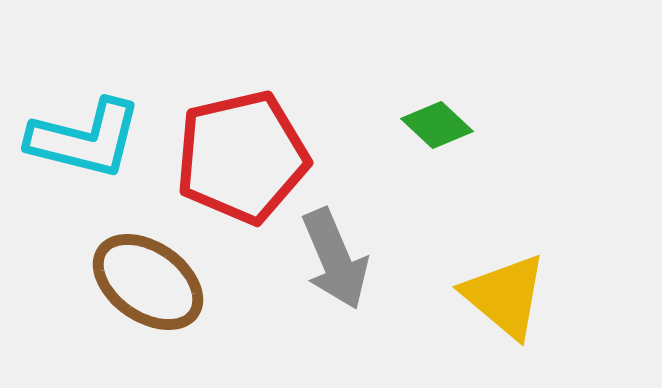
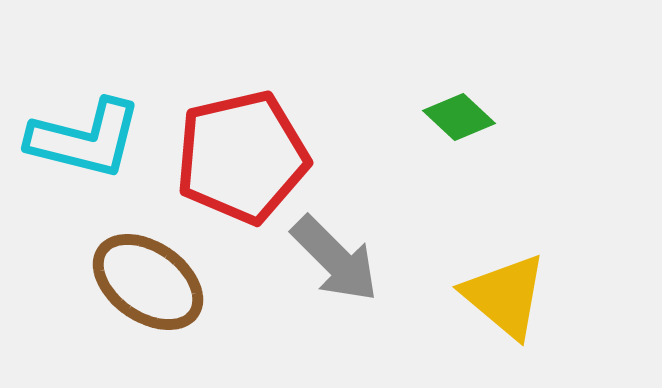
green diamond: moved 22 px right, 8 px up
gray arrow: rotated 22 degrees counterclockwise
